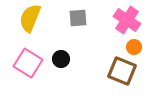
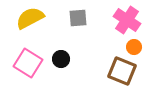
yellow semicircle: rotated 40 degrees clockwise
